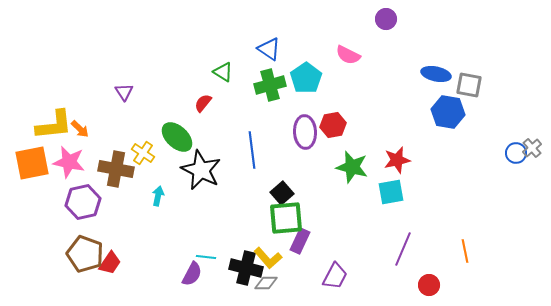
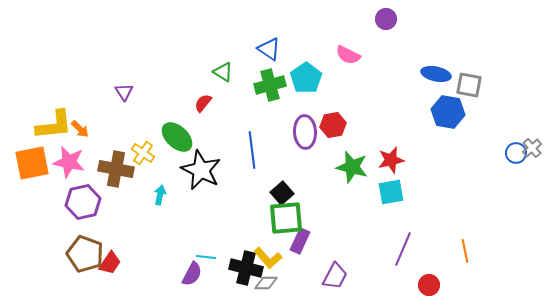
red star at (397, 160): moved 6 px left
cyan arrow at (158, 196): moved 2 px right, 1 px up
